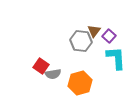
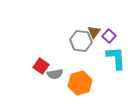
brown triangle: moved 1 px down
gray semicircle: moved 2 px right
